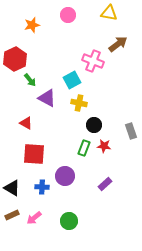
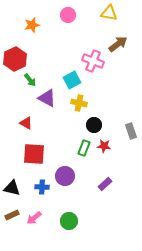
black triangle: rotated 18 degrees counterclockwise
